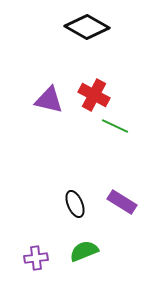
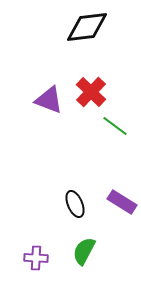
black diamond: rotated 36 degrees counterclockwise
red cross: moved 3 px left, 3 px up; rotated 16 degrees clockwise
purple triangle: rotated 8 degrees clockwise
green line: rotated 12 degrees clockwise
green semicircle: rotated 40 degrees counterclockwise
purple cross: rotated 10 degrees clockwise
